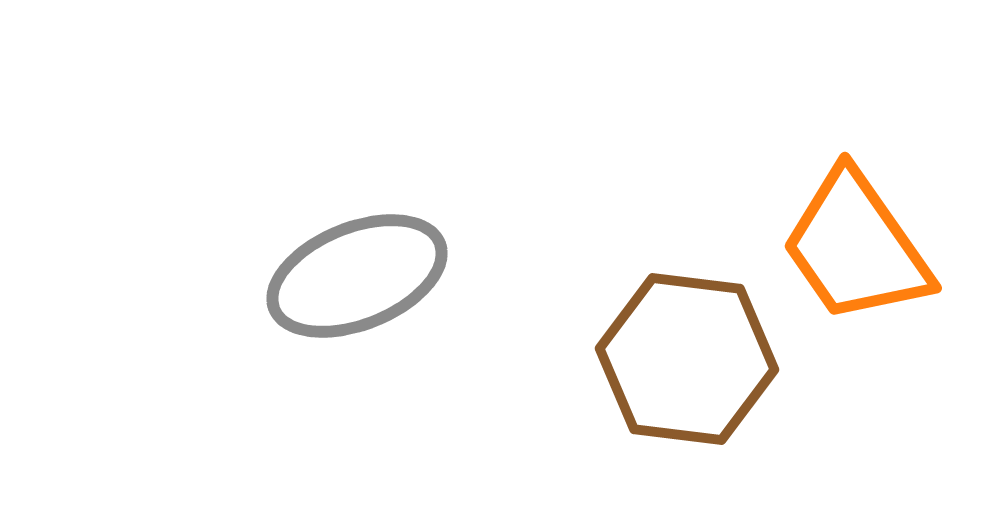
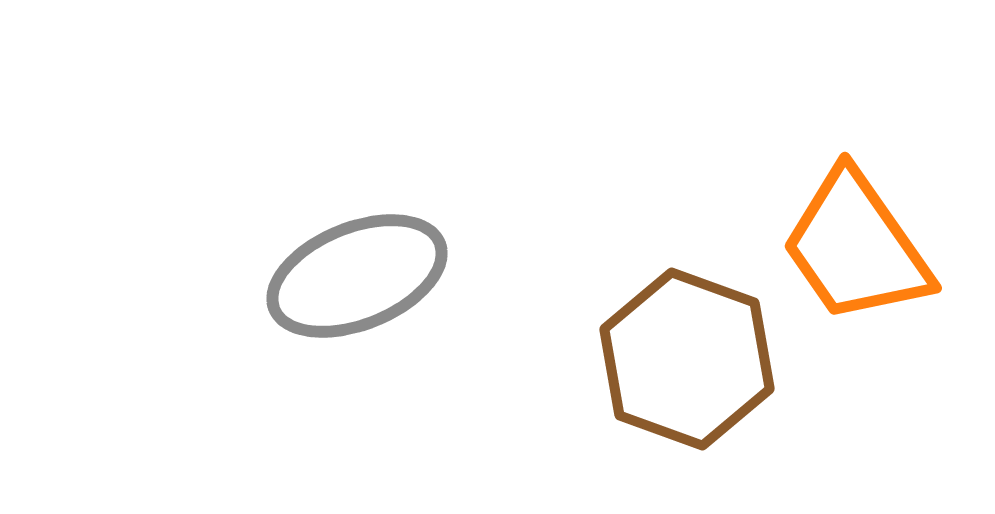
brown hexagon: rotated 13 degrees clockwise
